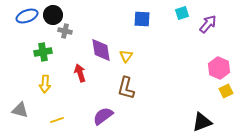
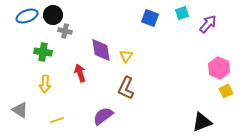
blue square: moved 8 px right, 1 px up; rotated 18 degrees clockwise
green cross: rotated 18 degrees clockwise
brown L-shape: rotated 10 degrees clockwise
gray triangle: rotated 18 degrees clockwise
